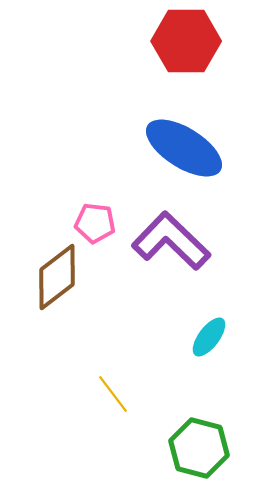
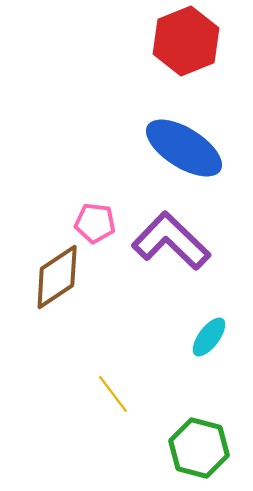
red hexagon: rotated 22 degrees counterclockwise
brown diamond: rotated 4 degrees clockwise
